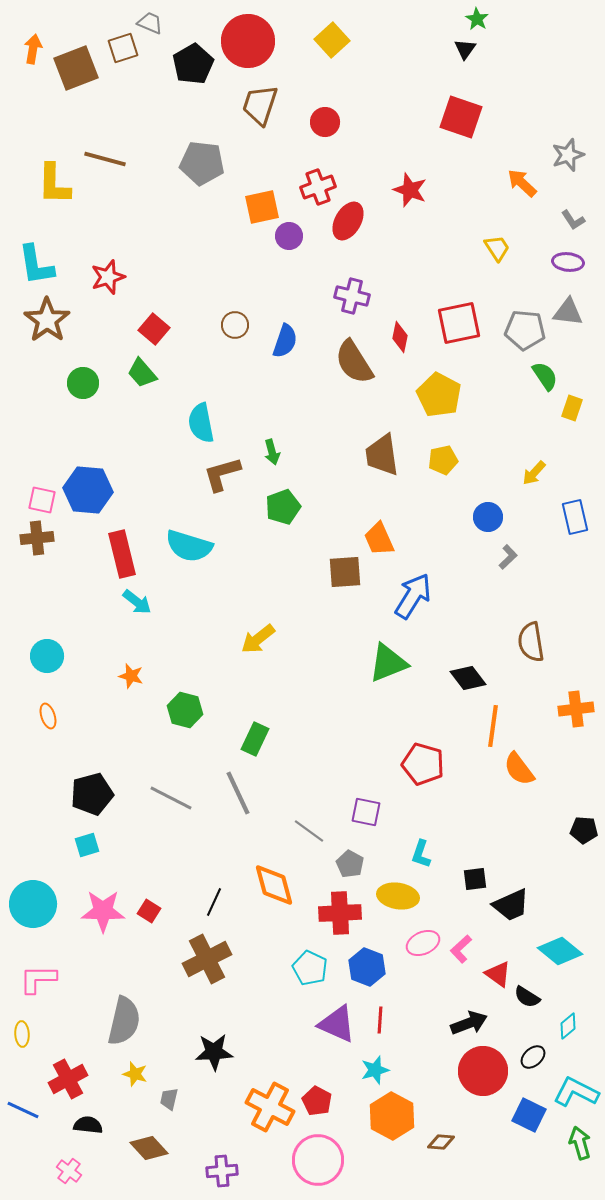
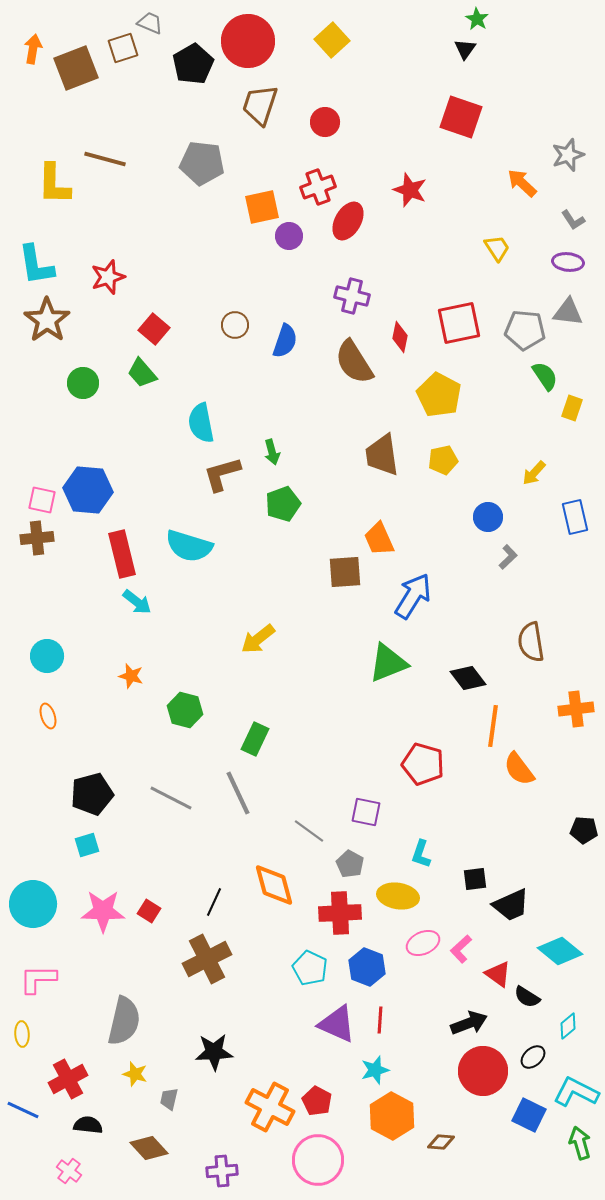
green pentagon at (283, 507): moved 3 px up
